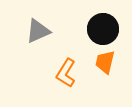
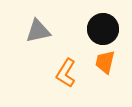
gray triangle: rotated 12 degrees clockwise
